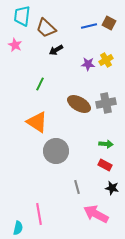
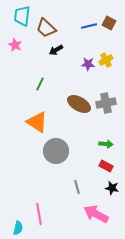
red rectangle: moved 1 px right, 1 px down
